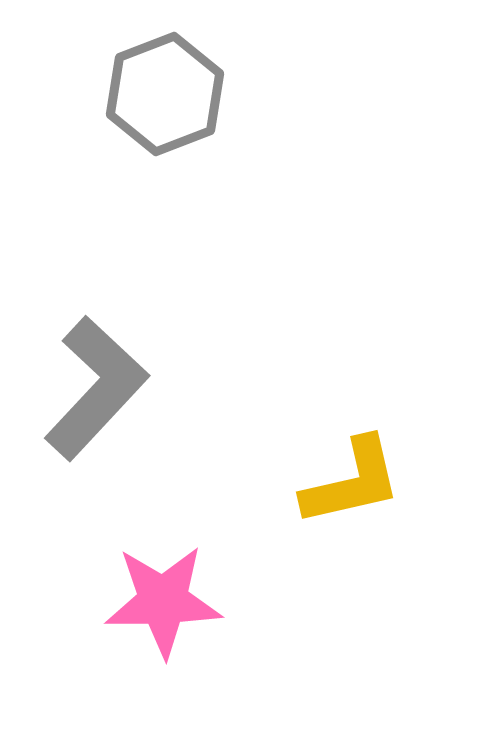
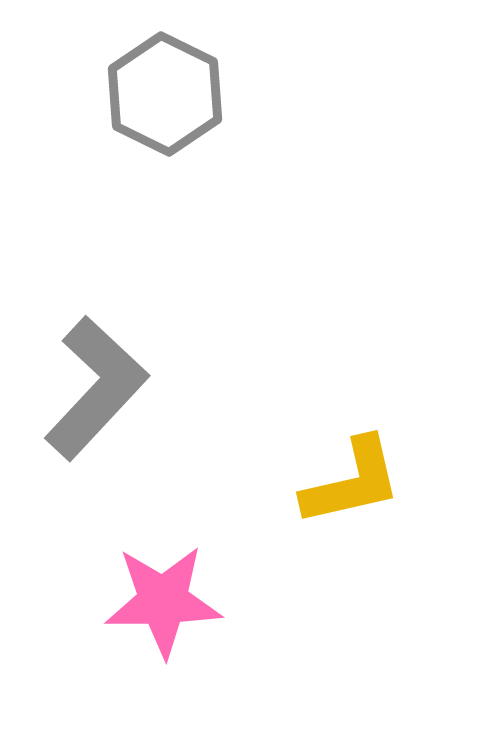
gray hexagon: rotated 13 degrees counterclockwise
